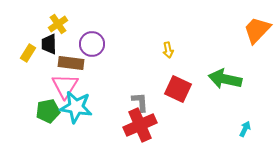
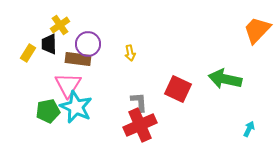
yellow cross: moved 2 px right, 1 px down
purple circle: moved 4 px left
yellow arrow: moved 38 px left, 3 px down
brown rectangle: moved 7 px right, 4 px up
pink triangle: moved 3 px right, 1 px up
gray L-shape: moved 1 px left
cyan star: rotated 16 degrees clockwise
cyan arrow: moved 4 px right
